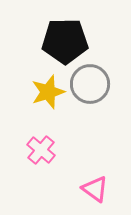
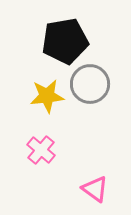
black pentagon: rotated 9 degrees counterclockwise
yellow star: moved 1 px left, 4 px down; rotated 12 degrees clockwise
